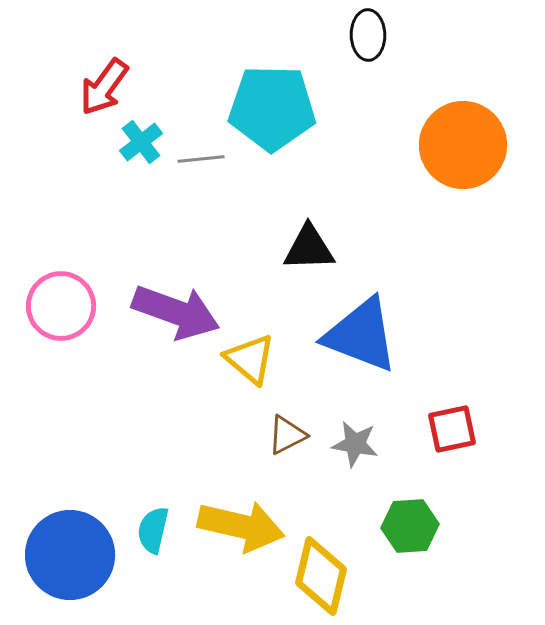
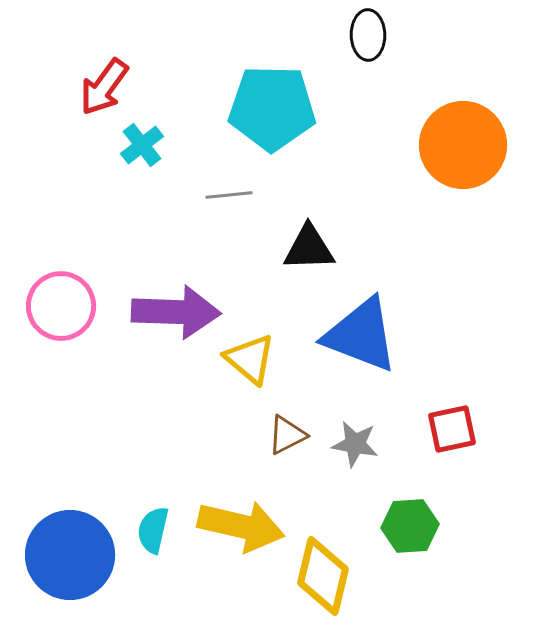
cyan cross: moved 1 px right, 3 px down
gray line: moved 28 px right, 36 px down
purple arrow: rotated 18 degrees counterclockwise
yellow diamond: moved 2 px right
